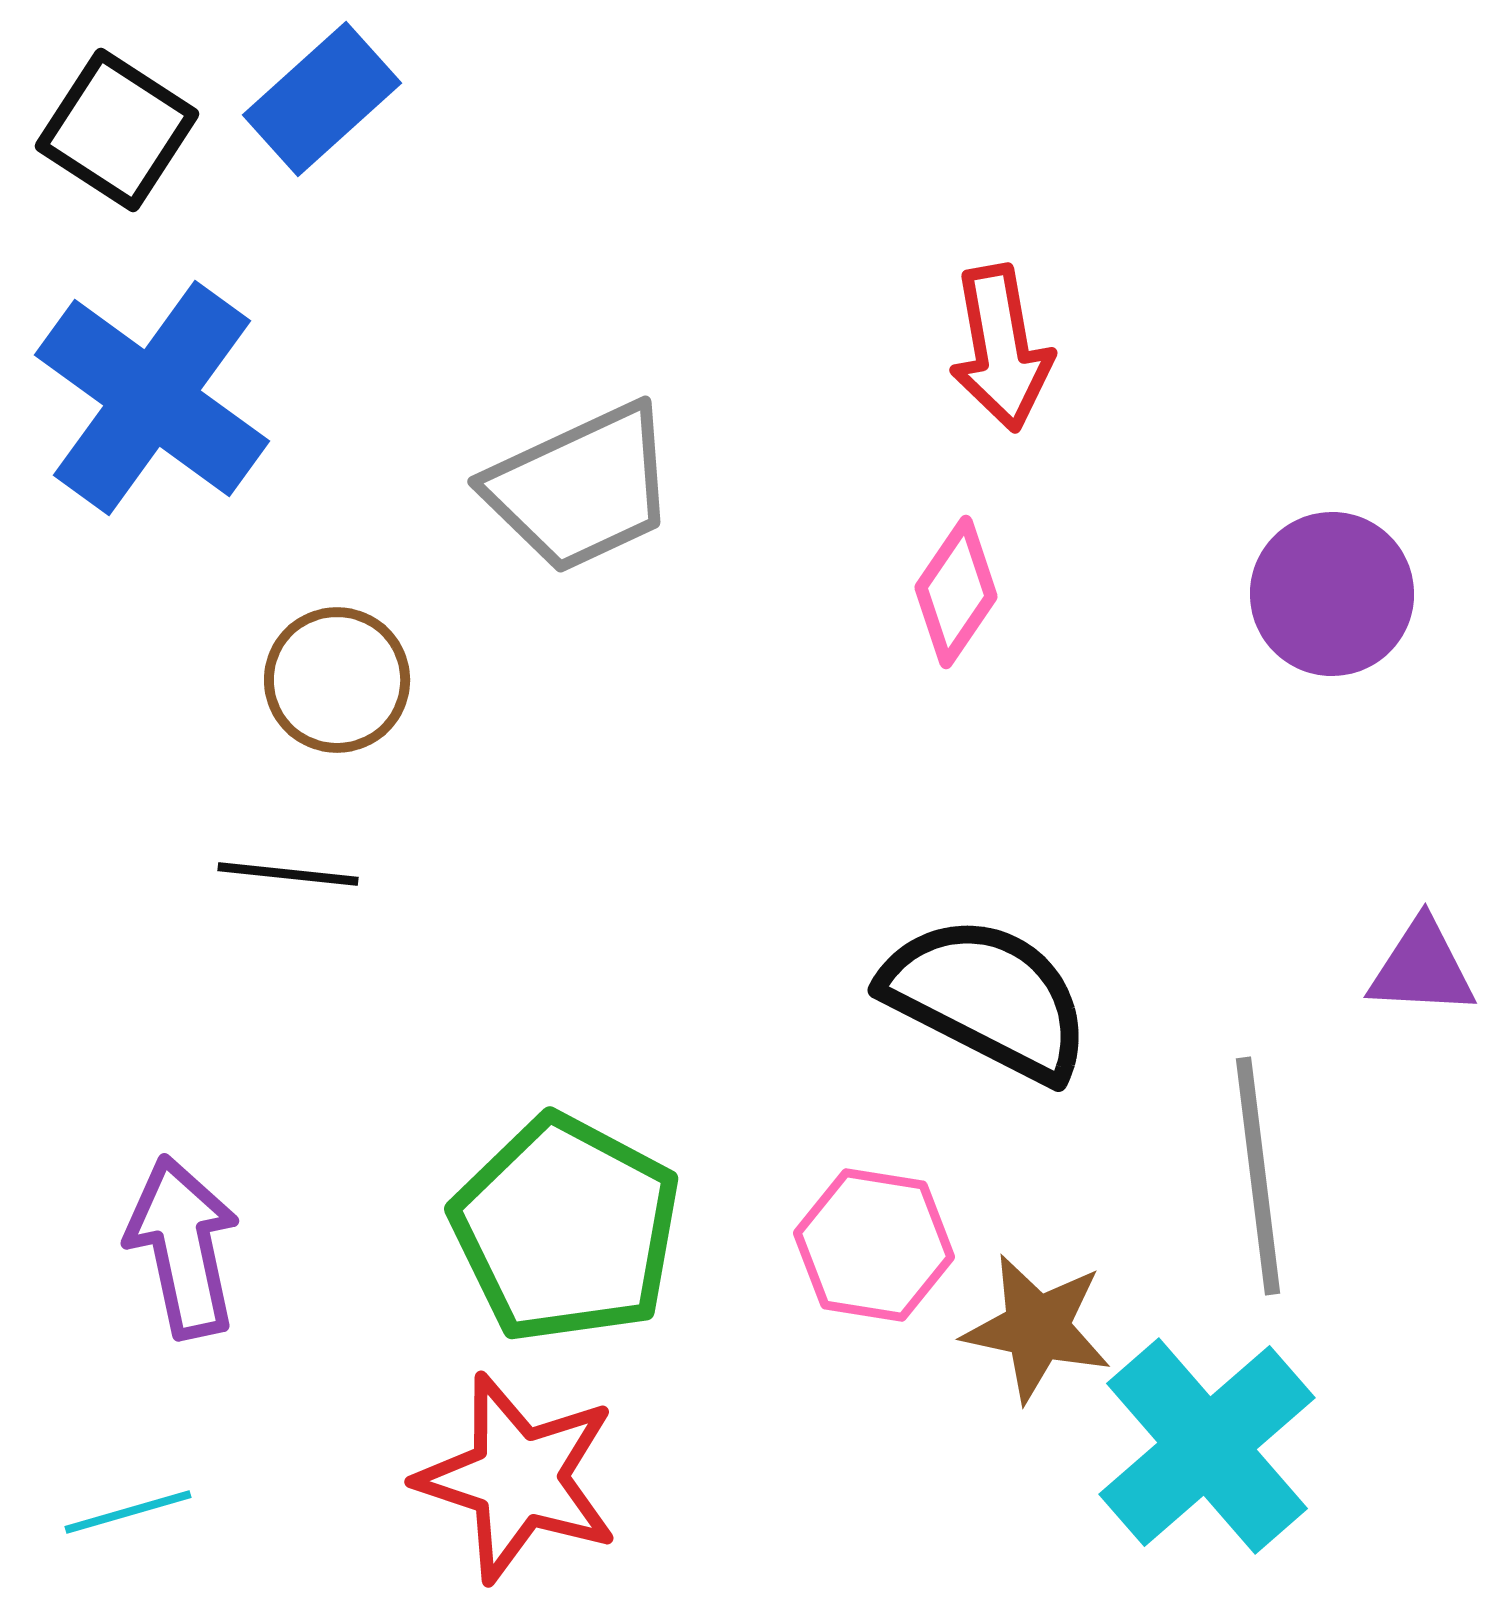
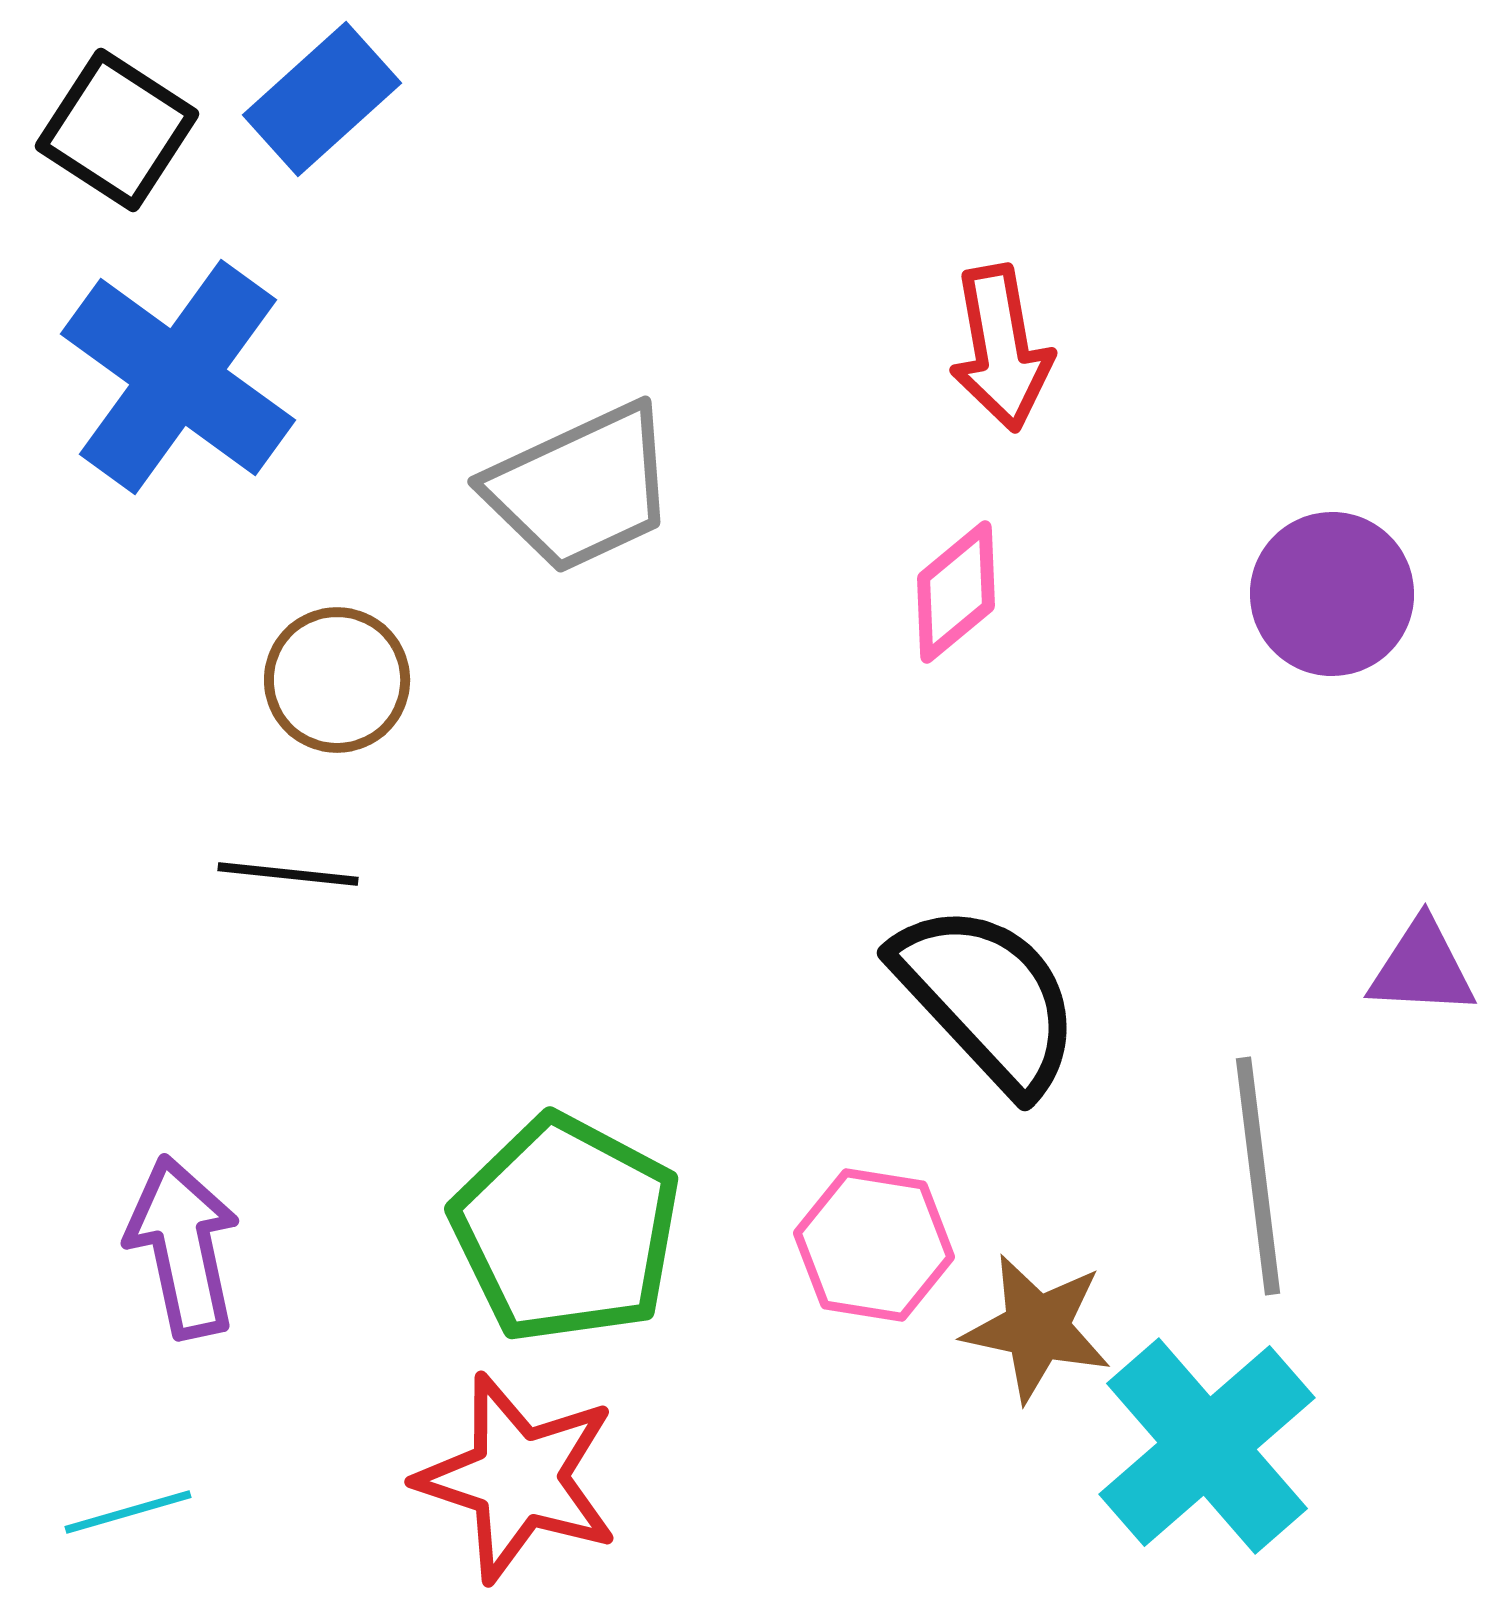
blue cross: moved 26 px right, 21 px up
pink diamond: rotated 16 degrees clockwise
black semicircle: rotated 20 degrees clockwise
